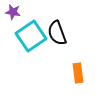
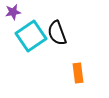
purple star: rotated 21 degrees counterclockwise
